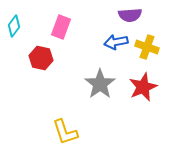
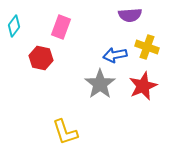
blue arrow: moved 1 px left, 13 px down
red star: moved 1 px up
